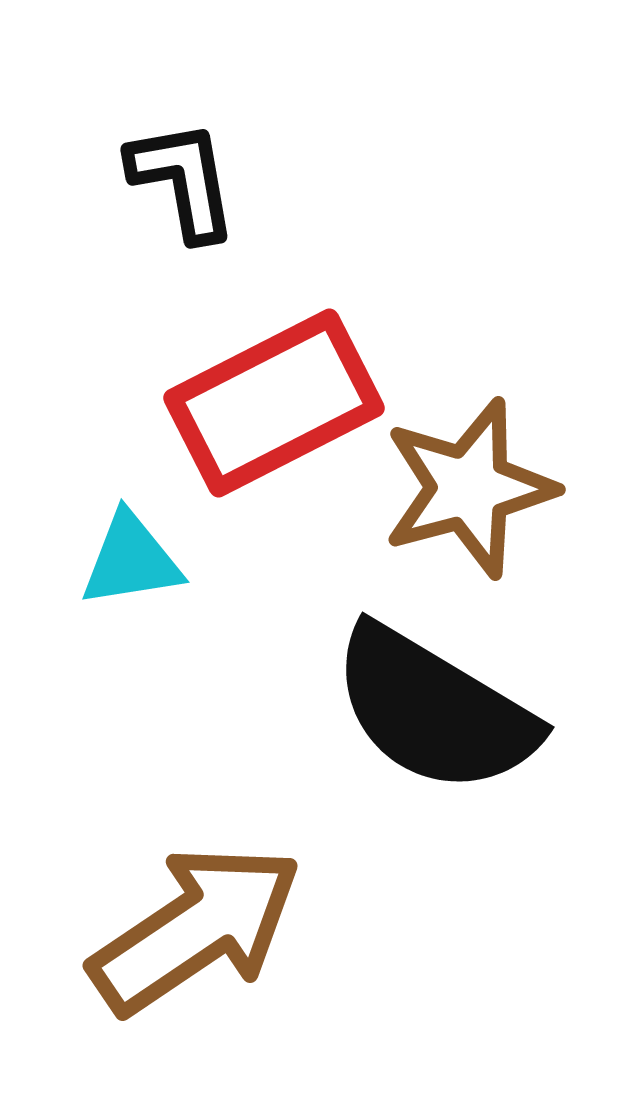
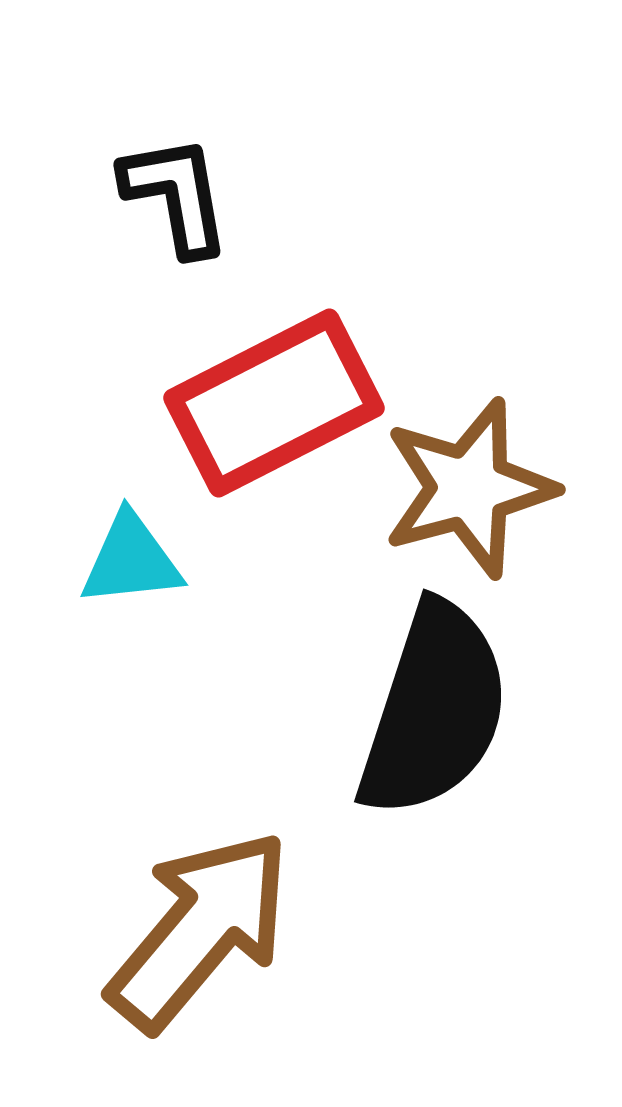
black L-shape: moved 7 px left, 15 px down
cyan triangle: rotated 3 degrees clockwise
black semicircle: rotated 103 degrees counterclockwise
brown arrow: moved 4 px right, 1 px down; rotated 16 degrees counterclockwise
